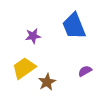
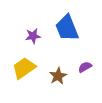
blue trapezoid: moved 7 px left, 2 px down
purple semicircle: moved 4 px up
brown star: moved 11 px right, 6 px up
